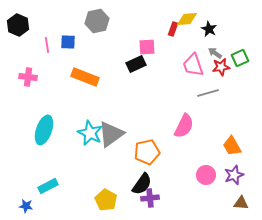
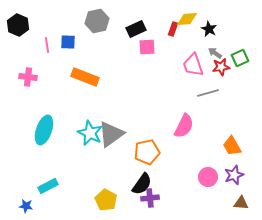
black rectangle: moved 35 px up
pink circle: moved 2 px right, 2 px down
